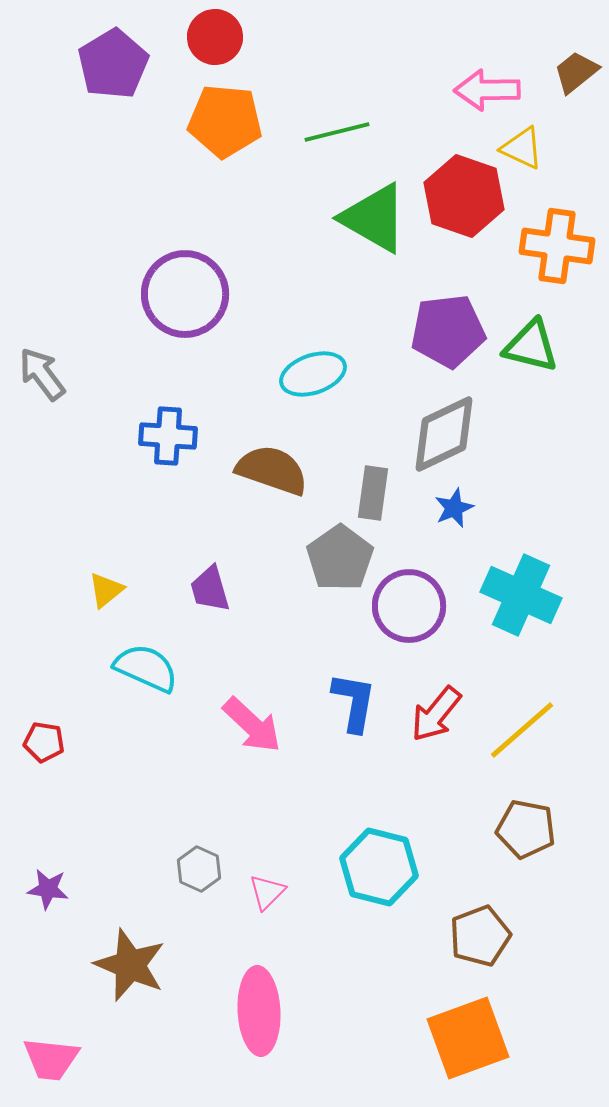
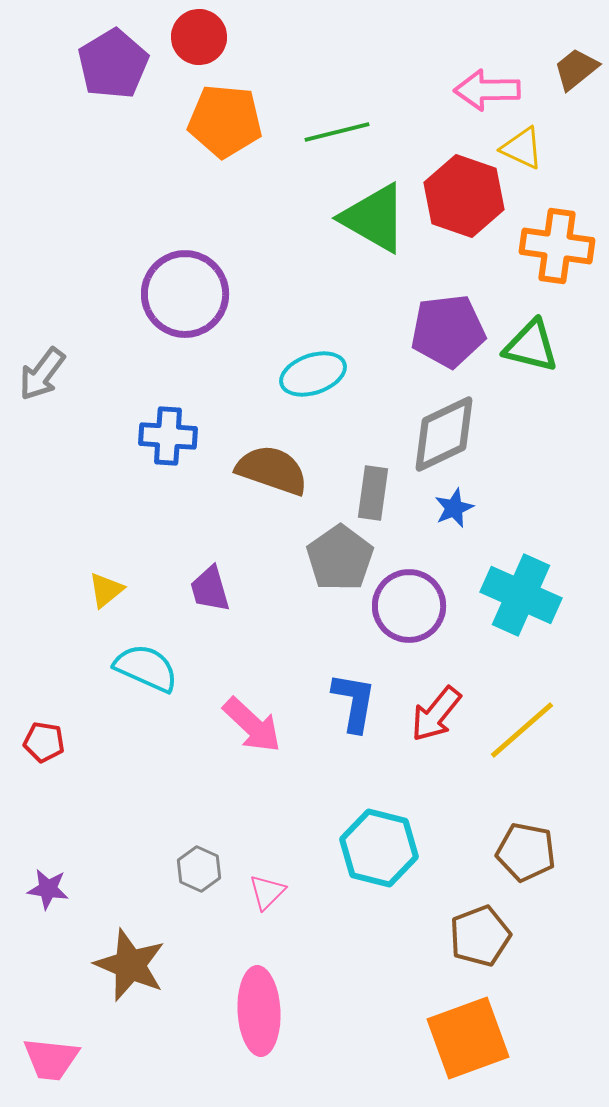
red circle at (215, 37): moved 16 px left
brown trapezoid at (576, 72): moved 3 px up
gray arrow at (42, 374): rotated 106 degrees counterclockwise
brown pentagon at (526, 829): moved 23 px down
cyan hexagon at (379, 867): moved 19 px up
